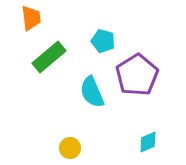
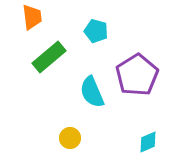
orange trapezoid: moved 1 px right, 1 px up
cyan pentagon: moved 7 px left, 10 px up
yellow circle: moved 10 px up
